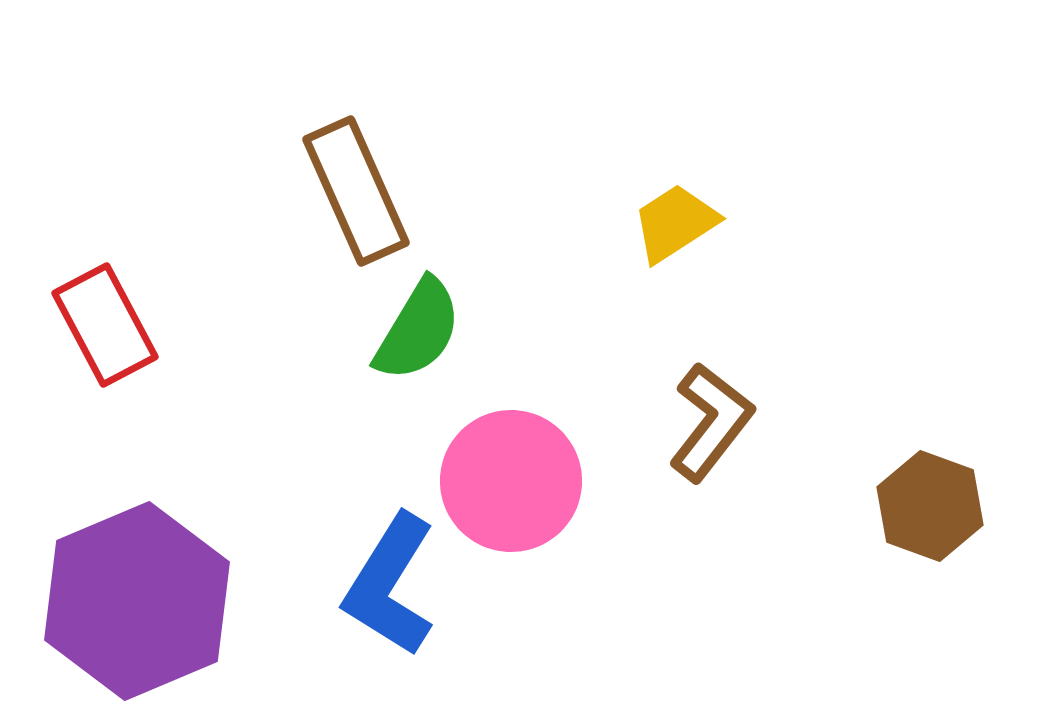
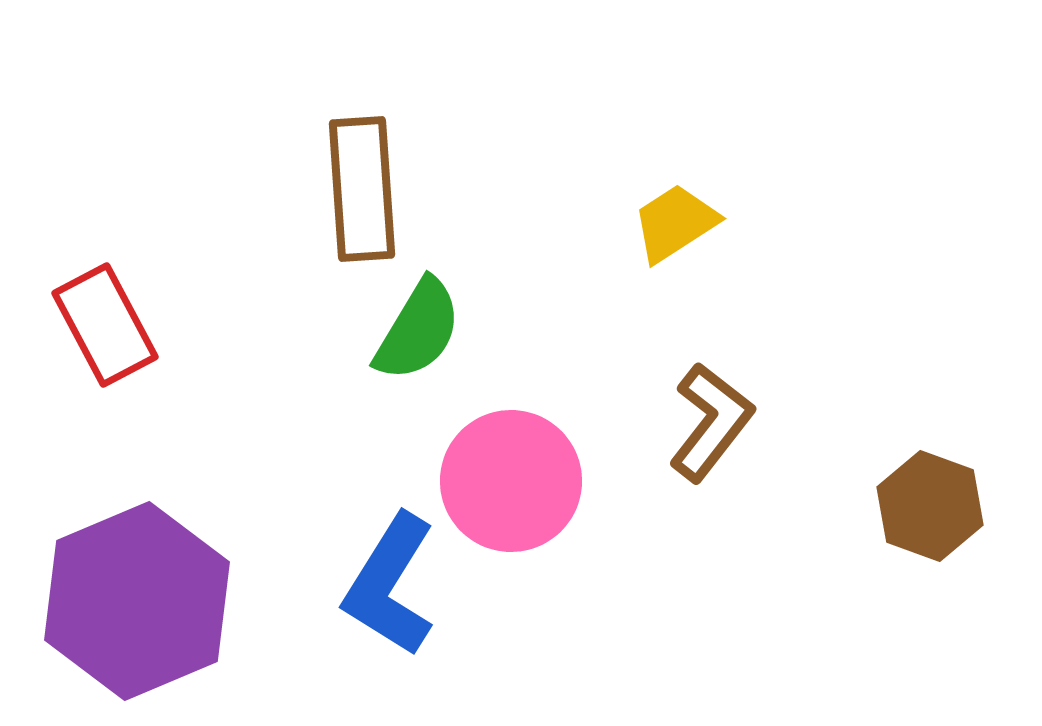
brown rectangle: moved 6 px right, 2 px up; rotated 20 degrees clockwise
